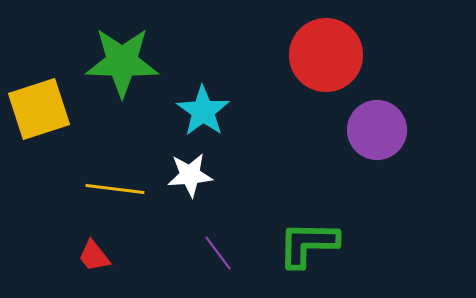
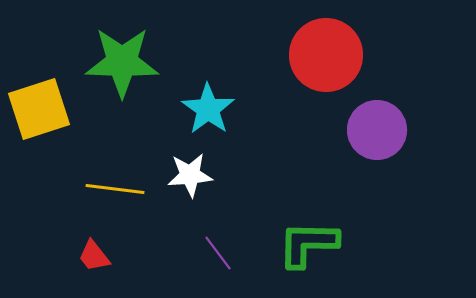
cyan star: moved 5 px right, 2 px up
